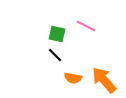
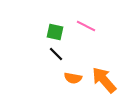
green square: moved 2 px left, 2 px up
black line: moved 1 px right, 1 px up
